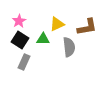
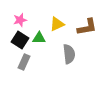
pink star: moved 1 px right, 1 px up; rotated 16 degrees clockwise
green triangle: moved 4 px left, 1 px up
gray semicircle: moved 7 px down
